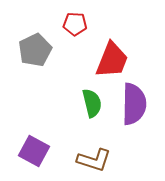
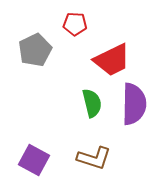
red trapezoid: rotated 42 degrees clockwise
purple square: moved 9 px down
brown L-shape: moved 2 px up
